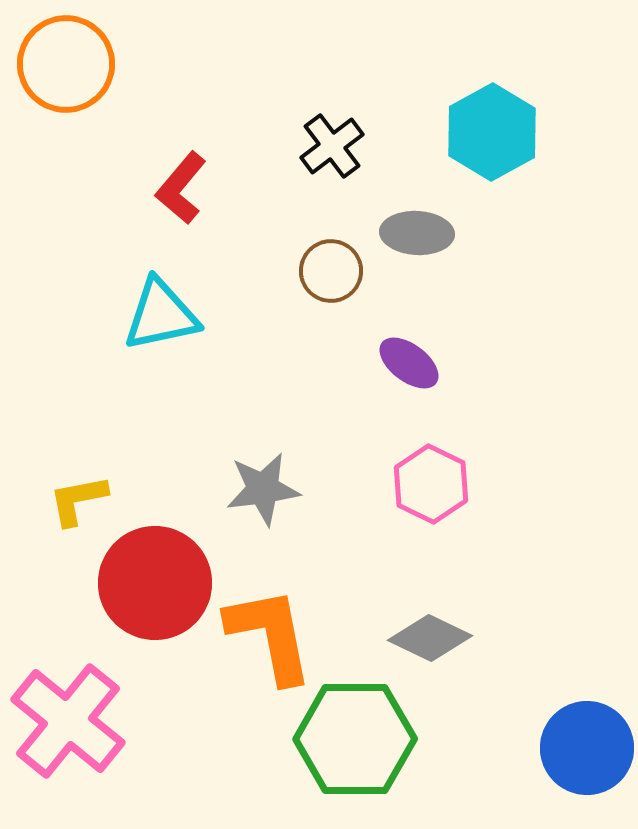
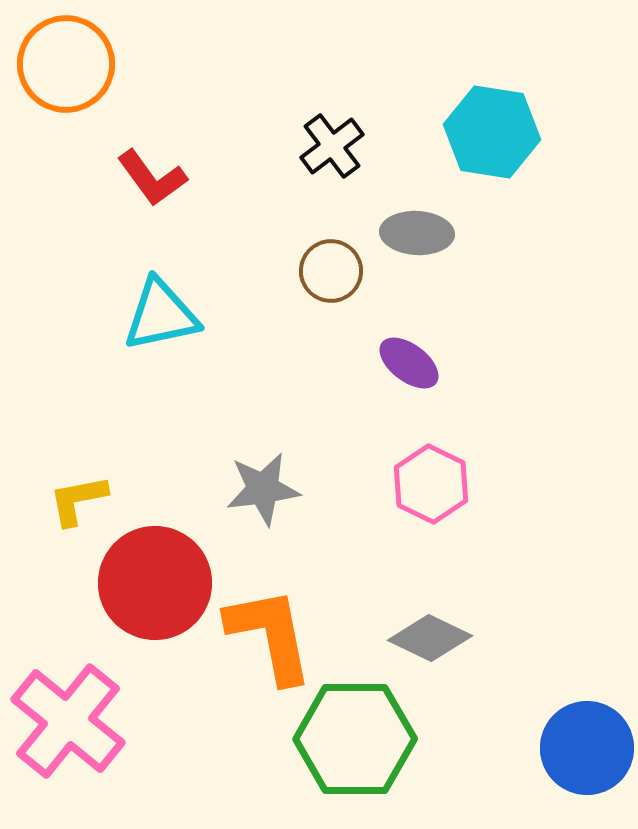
cyan hexagon: rotated 22 degrees counterclockwise
red L-shape: moved 29 px left, 10 px up; rotated 76 degrees counterclockwise
